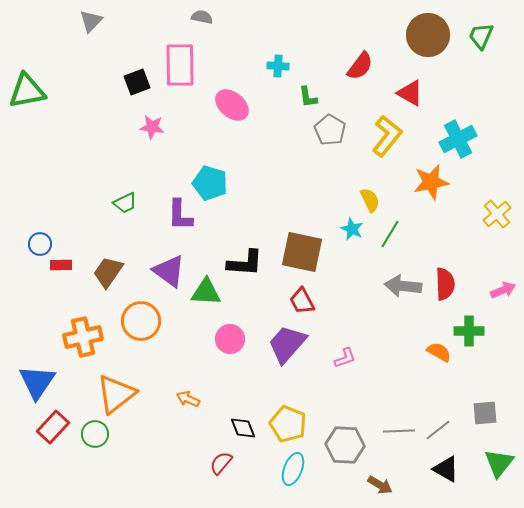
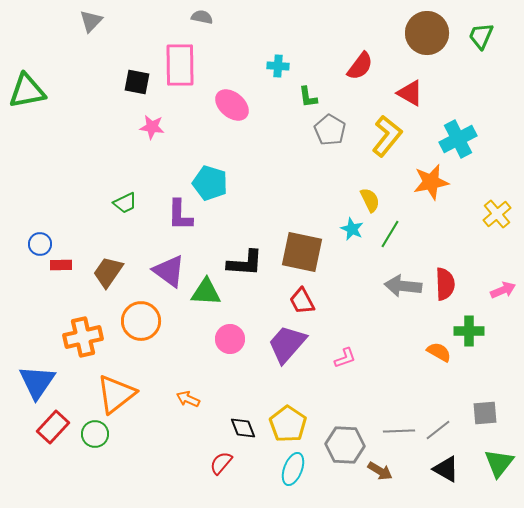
brown circle at (428, 35): moved 1 px left, 2 px up
black square at (137, 82): rotated 32 degrees clockwise
yellow pentagon at (288, 424): rotated 12 degrees clockwise
brown arrow at (380, 485): moved 14 px up
